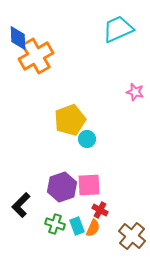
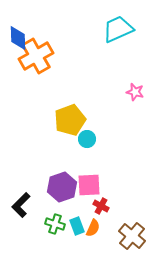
red cross: moved 1 px right, 4 px up
